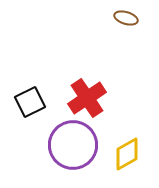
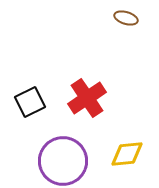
purple circle: moved 10 px left, 16 px down
yellow diamond: rotated 24 degrees clockwise
